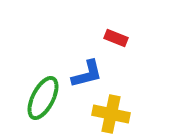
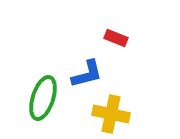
green ellipse: rotated 9 degrees counterclockwise
